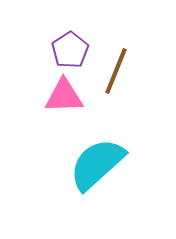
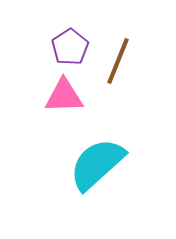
purple pentagon: moved 3 px up
brown line: moved 2 px right, 10 px up
